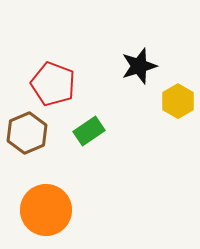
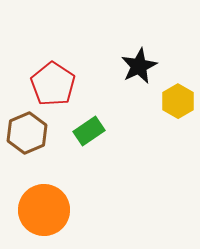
black star: rotated 9 degrees counterclockwise
red pentagon: rotated 12 degrees clockwise
orange circle: moved 2 px left
